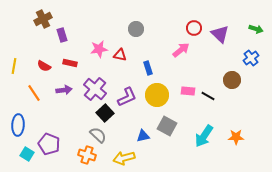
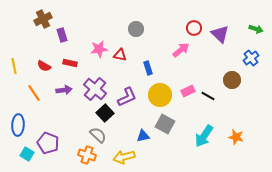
yellow line: rotated 21 degrees counterclockwise
pink rectangle: rotated 32 degrees counterclockwise
yellow circle: moved 3 px right
gray square: moved 2 px left, 2 px up
orange star: rotated 14 degrees clockwise
purple pentagon: moved 1 px left, 1 px up
yellow arrow: moved 1 px up
